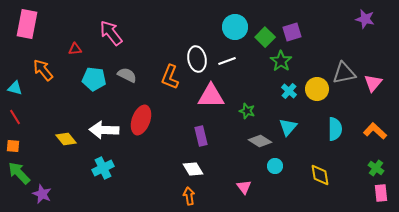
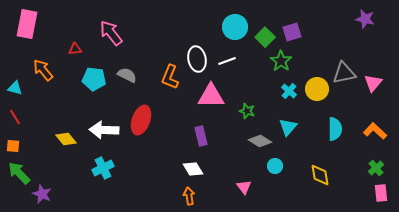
green cross at (376, 168): rotated 14 degrees clockwise
